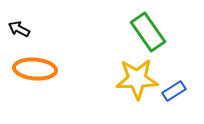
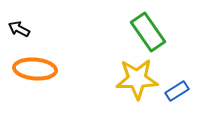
blue rectangle: moved 3 px right
